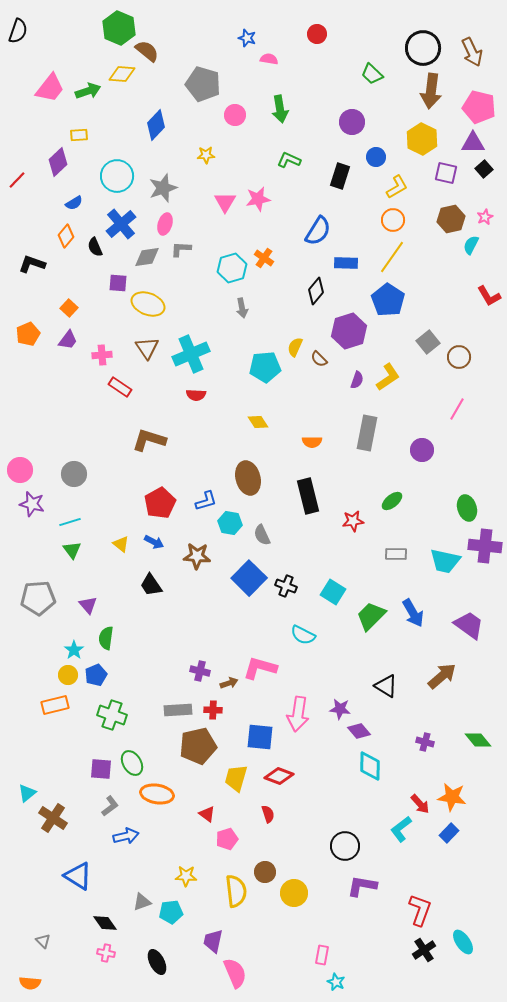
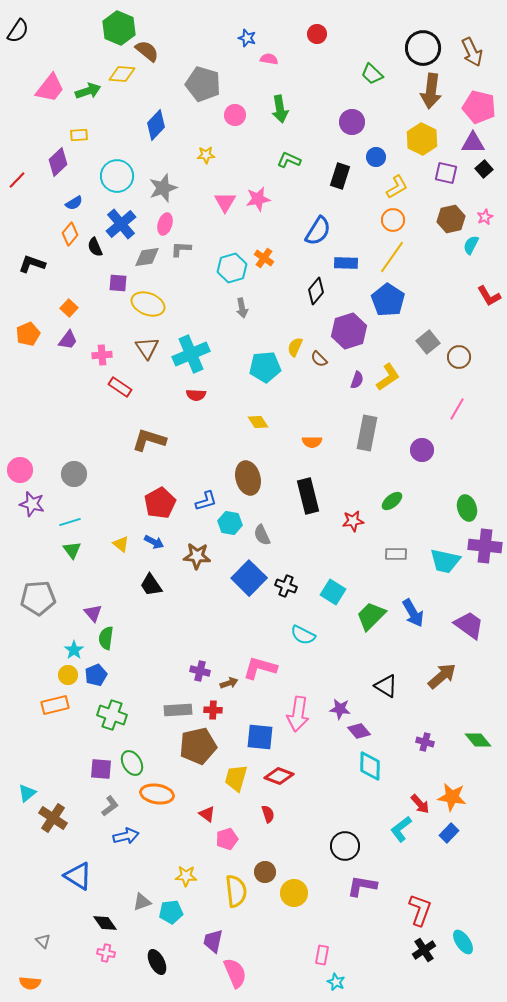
black semicircle at (18, 31): rotated 15 degrees clockwise
orange diamond at (66, 236): moved 4 px right, 2 px up
purple triangle at (88, 605): moved 5 px right, 8 px down
